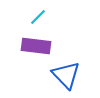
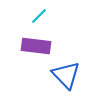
cyan line: moved 1 px right, 1 px up
